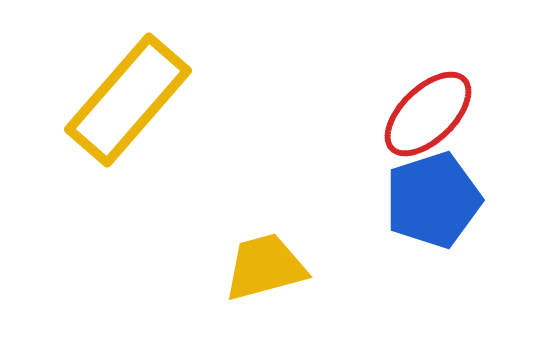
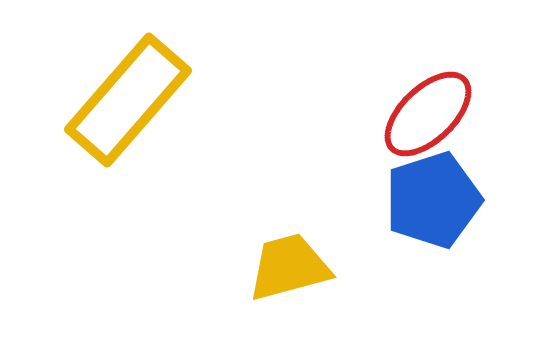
yellow trapezoid: moved 24 px right
